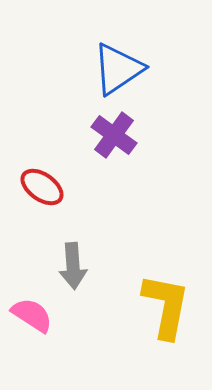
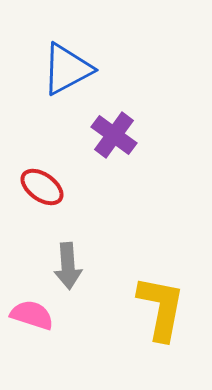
blue triangle: moved 51 px left; rotated 6 degrees clockwise
gray arrow: moved 5 px left
yellow L-shape: moved 5 px left, 2 px down
pink semicircle: rotated 15 degrees counterclockwise
